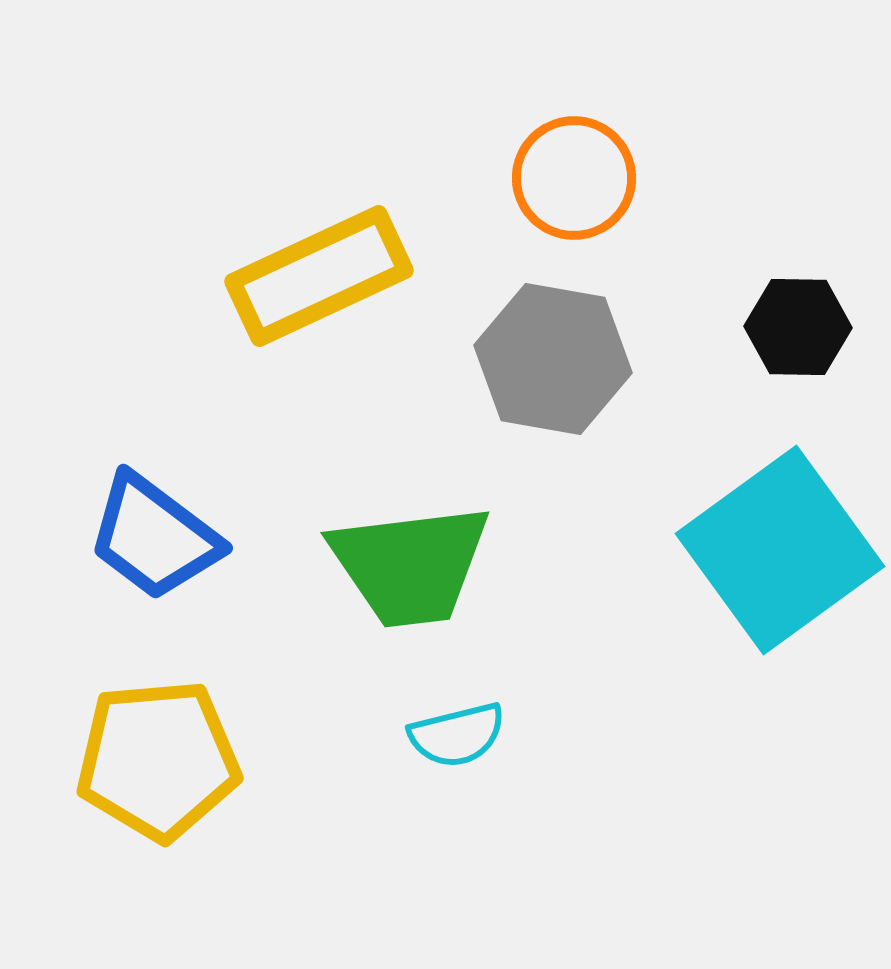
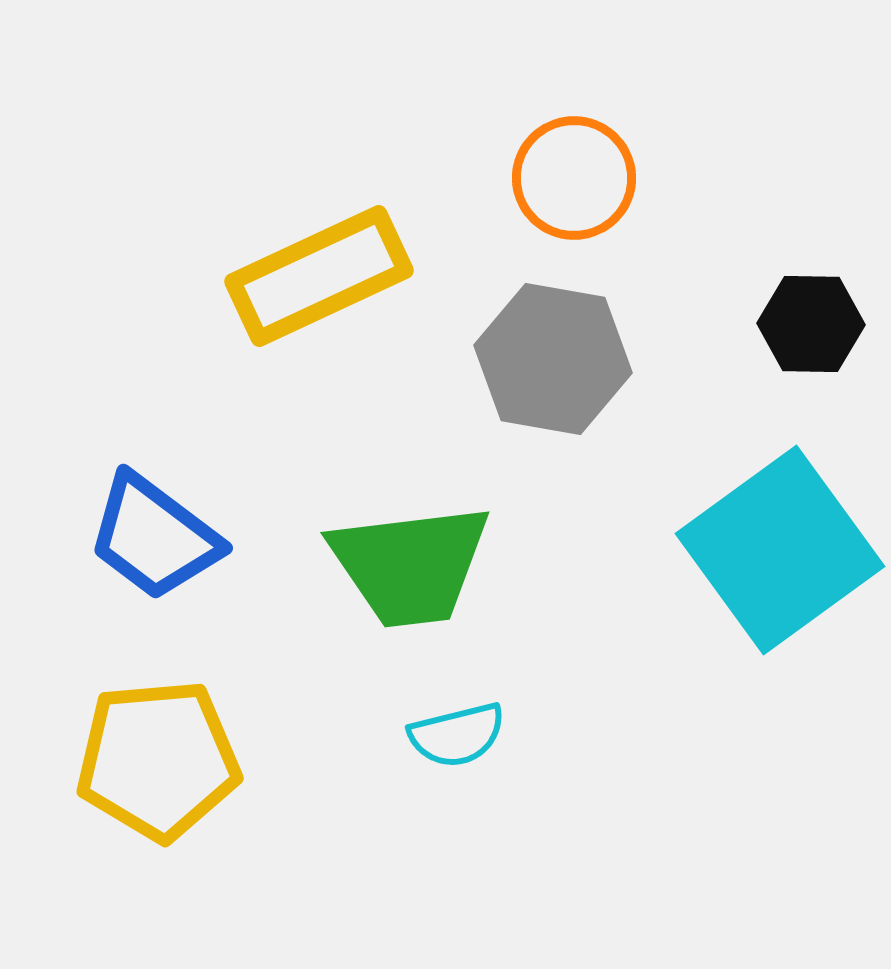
black hexagon: moved 13 px right, 3 px up
